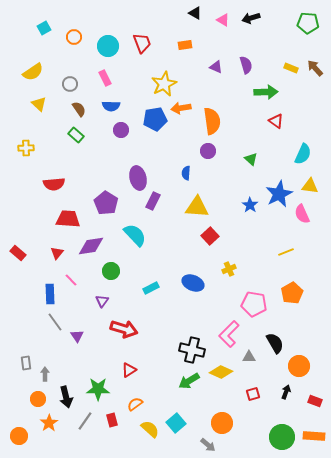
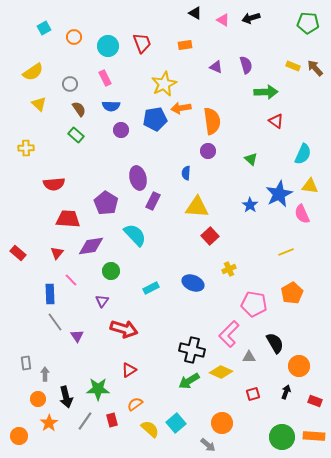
yellow rectangle at (291, 68): moved 2 px right, 2 px up
